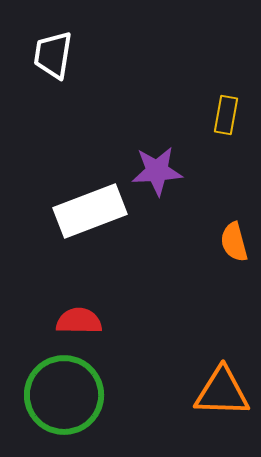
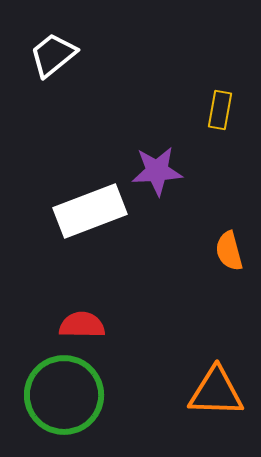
white trapezoid: rotated 42 degrees clockwise
yellow rectangle: moved 6 px left, 5 px up
orange semicircle: moved 5 px left, 9 px down
red semicircle: moved 3 px right, 4 px down
orange triangle: moved 6 px left
